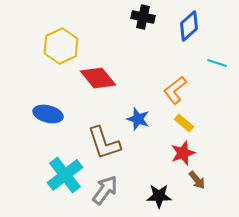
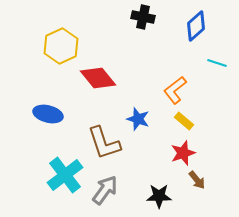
blue diamond: moved 7 px right
yellow rectangle: moved 2 px up
